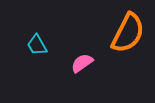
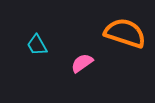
orange semicircle: moved 3 px left; rotated 99 degrees counterclockwise
